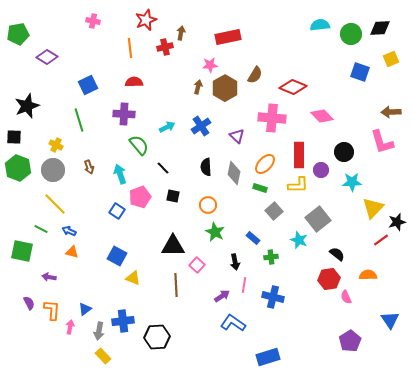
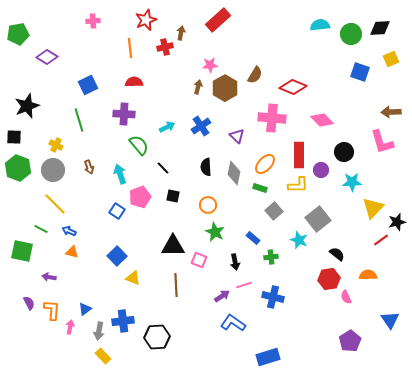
pink cross at (93, 21): rotated 16 degrees counterclockwise
red rectangle at (228, 37): moved 10 px left, 17 px up; rotated 30 degrees counterclockwise
pink diamond at (322, 116): moved 4 px down
blue square at (117, 256): rotated 18 degrees clockwise
pink square at (197, 265): moved 2 px right, 5 px up; rotated 21 degrees counterclockwise
pink line at (244, 285): rotated 63 degrees clockwise
